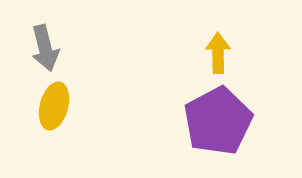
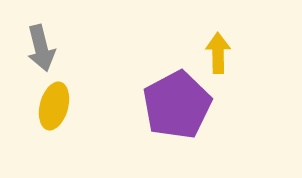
gray arrow: moved 4 px left
purple pentagon: moved 41 px left, 16 px up
